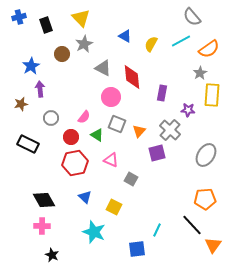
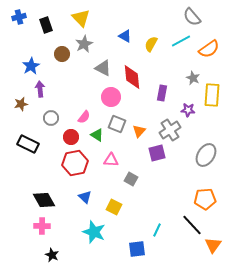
gray star at (200, 73): moved 7 px left, 5 px down; rotated 16 degrees counterclockwise
gray cross at (170, 130): rotated 15 degrees clockwise
pink triangle at (111, 160): rotated 21 degrees counterclockwise
